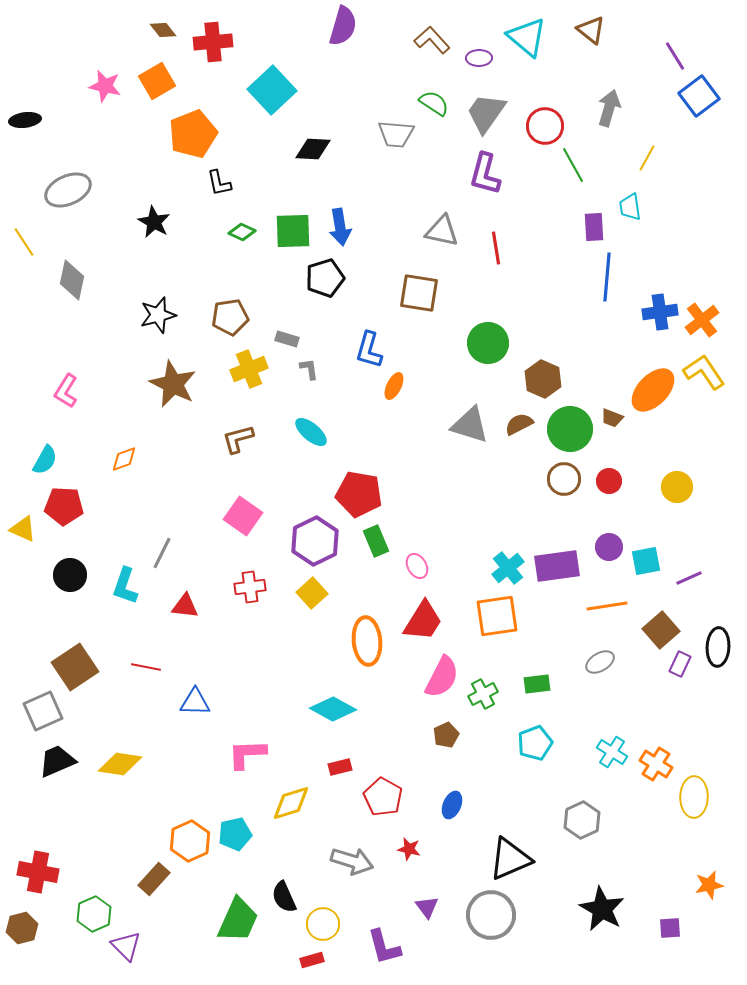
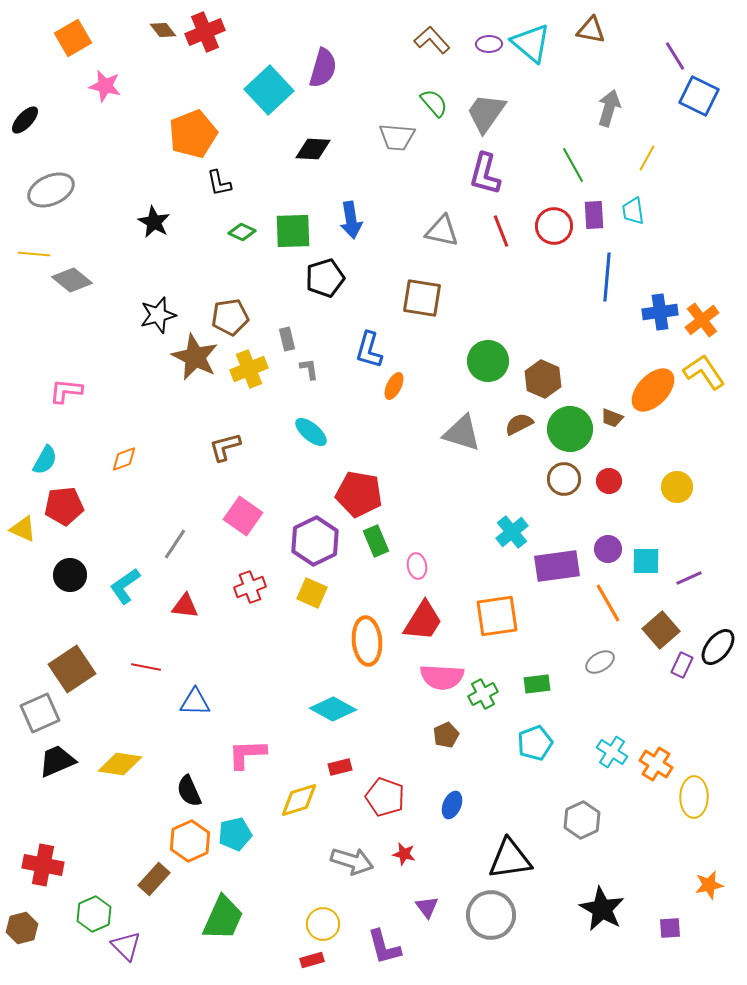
purple semicircle at (343, 26): moved 20 px left, 42 px down
brown triangle at (591, 30): rotated 28 degrees counterclockwise
cyan triangle at (527, 37): moved 4 px right, 6 px down
red cross at (213, 42): moved 8 px left, 10 px up; rotated 18 degrees counterclockwise
purple ellipse at (479, 58): moved 10 px right, 14 px up
orange square at (157, 81): moved 84 px left, 43 px up
cyan square at (272, 90): moved 3 px left
blue square at (699, 96): rotated 27 degrees counterclockwise
green semicircle at (434, 103): rotated 16 degrees clockwise
black ellipse at (25, 120): rotated 40 degrees counterclockwise
red circle at (545, 126): moved 9 px right, 100 px down
gray trapezoid at (396, 134): moved 1 px right, 3 px down
gray ellipse at (68, 190): moved 17 px left
cyan trapezoid at (630, 207): moved 3 px right, 4 px down
blue arrow at (340, 227): moved 11 px right, 7 px up
purple rectangle at (594, 227): moved 12 px up
yellow line at (24, 242): moved 10 px right, 12 px down; rotated 52 degrees counterclockwise
red line at (496, 248): moved 5 px right, 17 px up; rotated 12 degrees counterclockwise
gray diamond at (72, 280): rotated 63 degrees counterclockwise
brown square at (419, 293): moved 3 px right, 5 px down
gray rectangle at (287, 339): rotated 60 degrees clockwise
green circle at (488, 343): moved 18 px down
brown star at (173, 384): moved 22 px right, 27 px up
pink L-shape at (66, 391): rotated 64 degrees clockwise
gray triangle at (470, 425): moved 8 px left, 8 px down
brown L-shape at (238, 439): moved 13 px left, 8 px down
red pentagon at (64, 506): rotated 9 degrees counterclockwise
purple circle at (609, 547): moved 1 px left, 2 px down
gray line at (162, 553): moved 13 px right, 9 px up; rotated 8 degrees clockwise
cyan square at (646, 561): rotated 12 degrees clockwise
pink ellipse at (417, 566): rotated 20 degrees clockwise
cyan cross at (508, 568): moved 4 px right, 36 px up
cyan L-shape at (125, 586): rotated 36 degrees clockwise
red cross at (250, 587): rotated 12 degrees counterclockwise
yellow square at (312, 593): rotated 24 degrees counterclockwise
orange line at (607, 606): moved 1 px right, 3 px up; rotated 69 degrees clockwise
black ellipse at (718, 647): rotated 36 degrees clockwise
purple rectangle at (680, 664): moved 2 px right, 1 px down
brown square at (75, 667): moved 3 px left, 2 px down
pink semicircle at (442, 677): rotated 66 degrees clockwise
gray square at (43, 711): moved 3 px left, 2 px down
red pentagon at (383, 797): moved 2 px right; rotated 9 degrees counterclockwise
yellow diamond at (291, 803): moved 8 px right, 3 px up
red star at (409, 849): moved 5 px left, 5 px down
black triangle at (510, 859): rotated 15 degrees clockwise
red cross at (38, 872): moved 5 px right, 7 px up
black semicircle at (284, 897): moved 95 px left, 106 px up
green trapezoid at (238, 920): moved 15 px left, 2 px up
